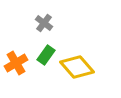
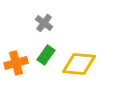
orange cross: rotated 15 degrees clockwise
yellow diamond: moved 2 px right, 3 px up; rotated 44 degrees counterclockwise
